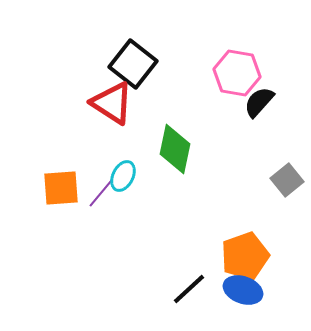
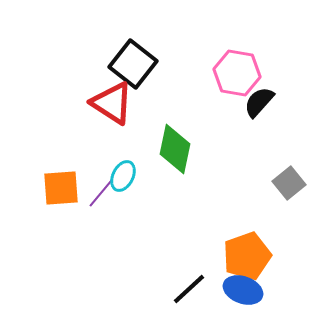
gray square: moved 2 px right, 3 px down
orange pentagon: moved 2 px right
